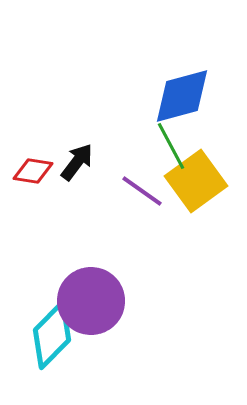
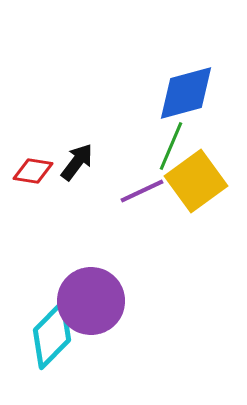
blue diamond: moved 4 px right, 3 px up
green line: rotated 51 degrees clockwise
purple line: rotated 60 degrees counterclockwise
